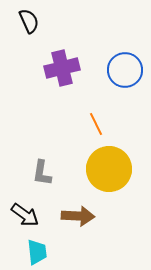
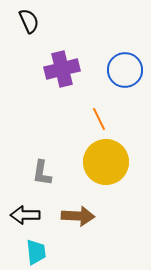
purple cross: moved 1 px down
orange line: moved 3 px right, 5 px up
yellow circle: moved 3 px left, 7 px up
black arrow: rotated 144 degrees clockwise
cyan trapezoid: moved 1 px left
